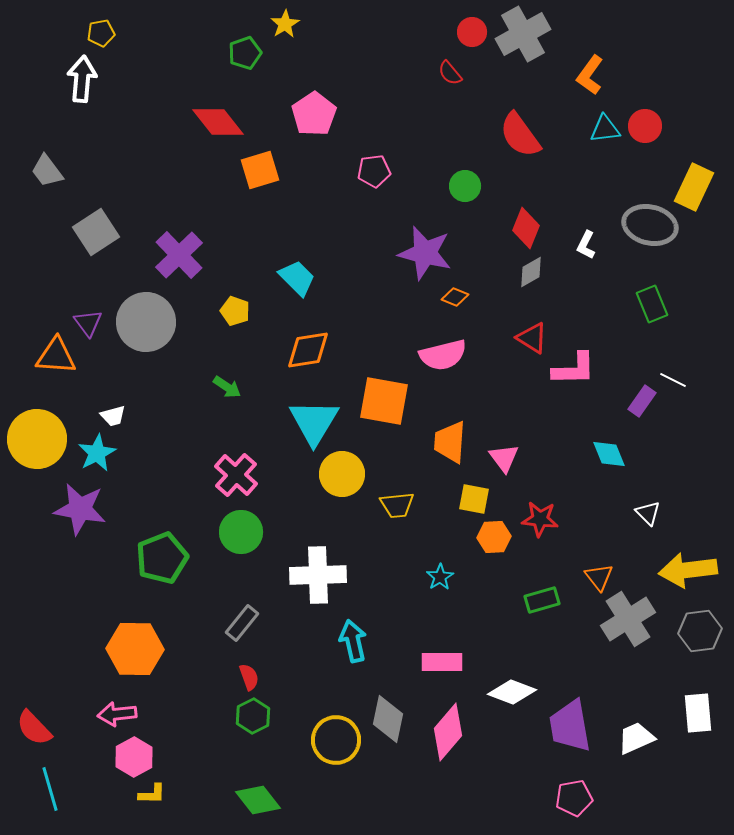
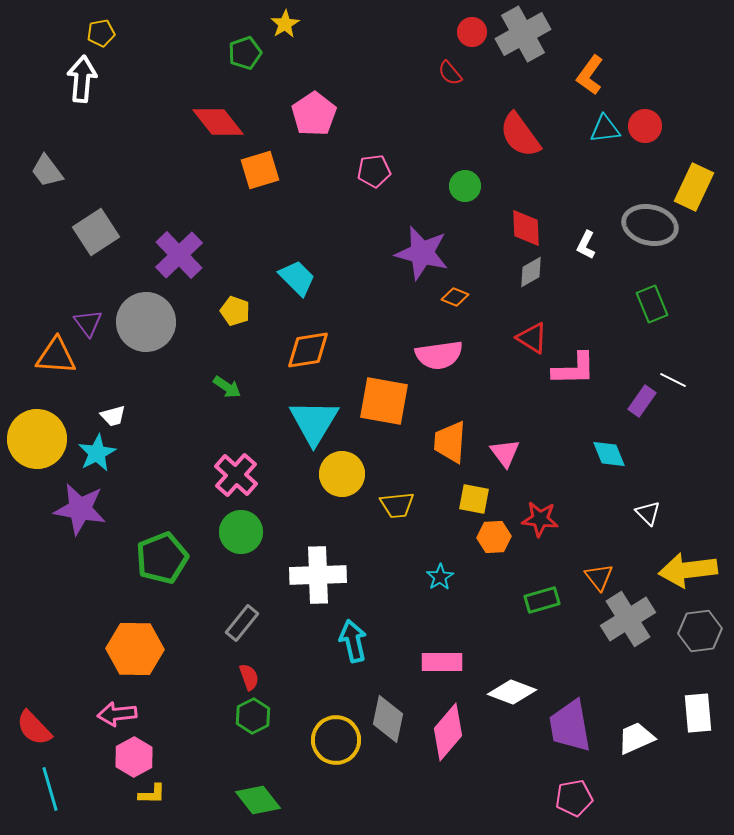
red diamond at (526, 228): rotated 24 degrees counterclockwise
purple star at (425, 253): moved 3 px left
pink semicircle at (443, 355): moved 4 px left; rotated 6 degrees clockwise
pink triangle at (504, 458): moved 1 px right, 5 px up
